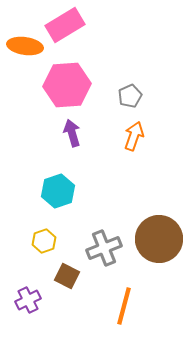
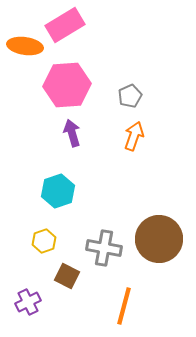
gray cross: rotated 32 degrees clockwise
purple cross: moved 2 px down
